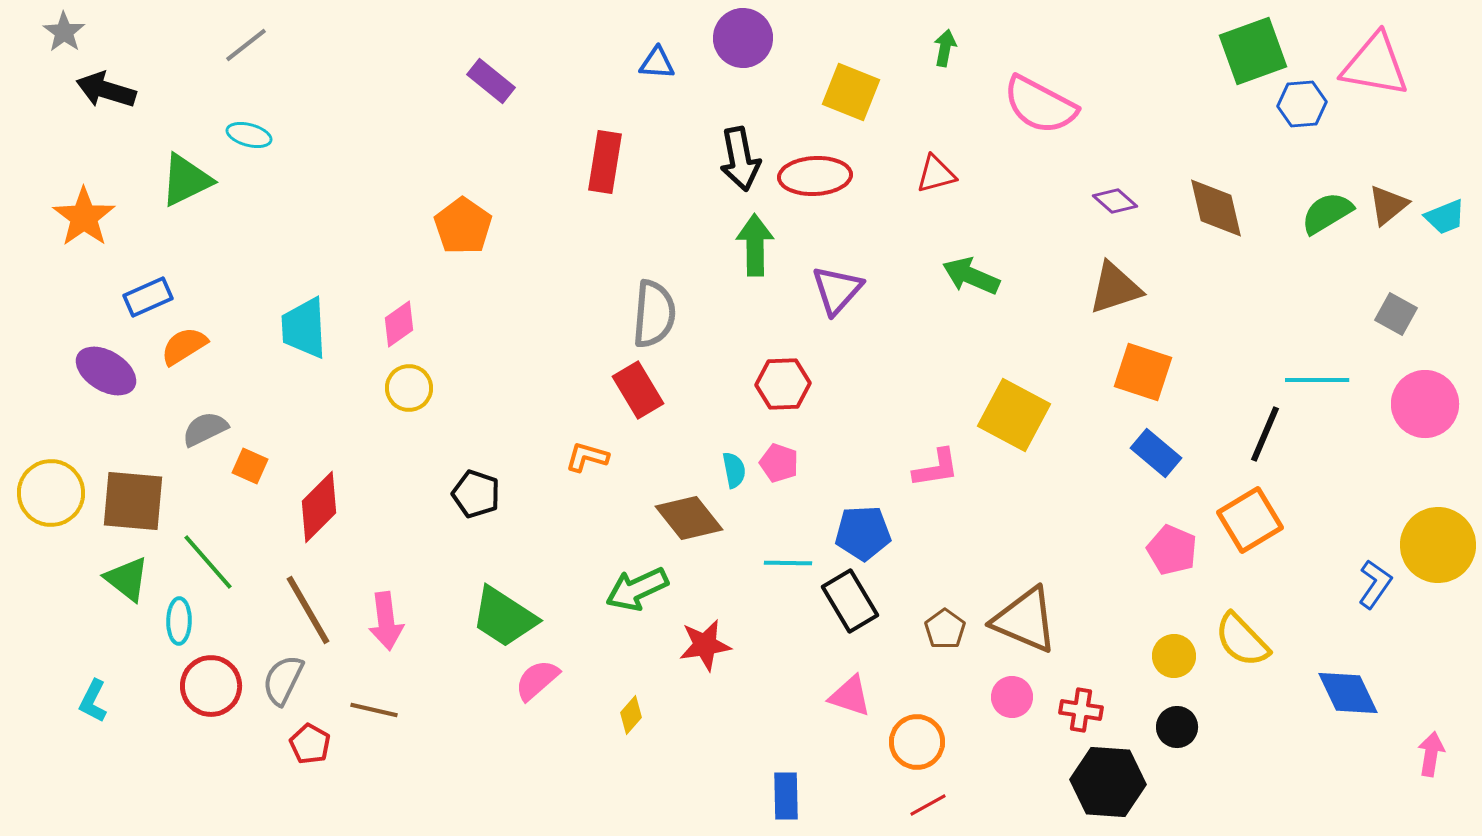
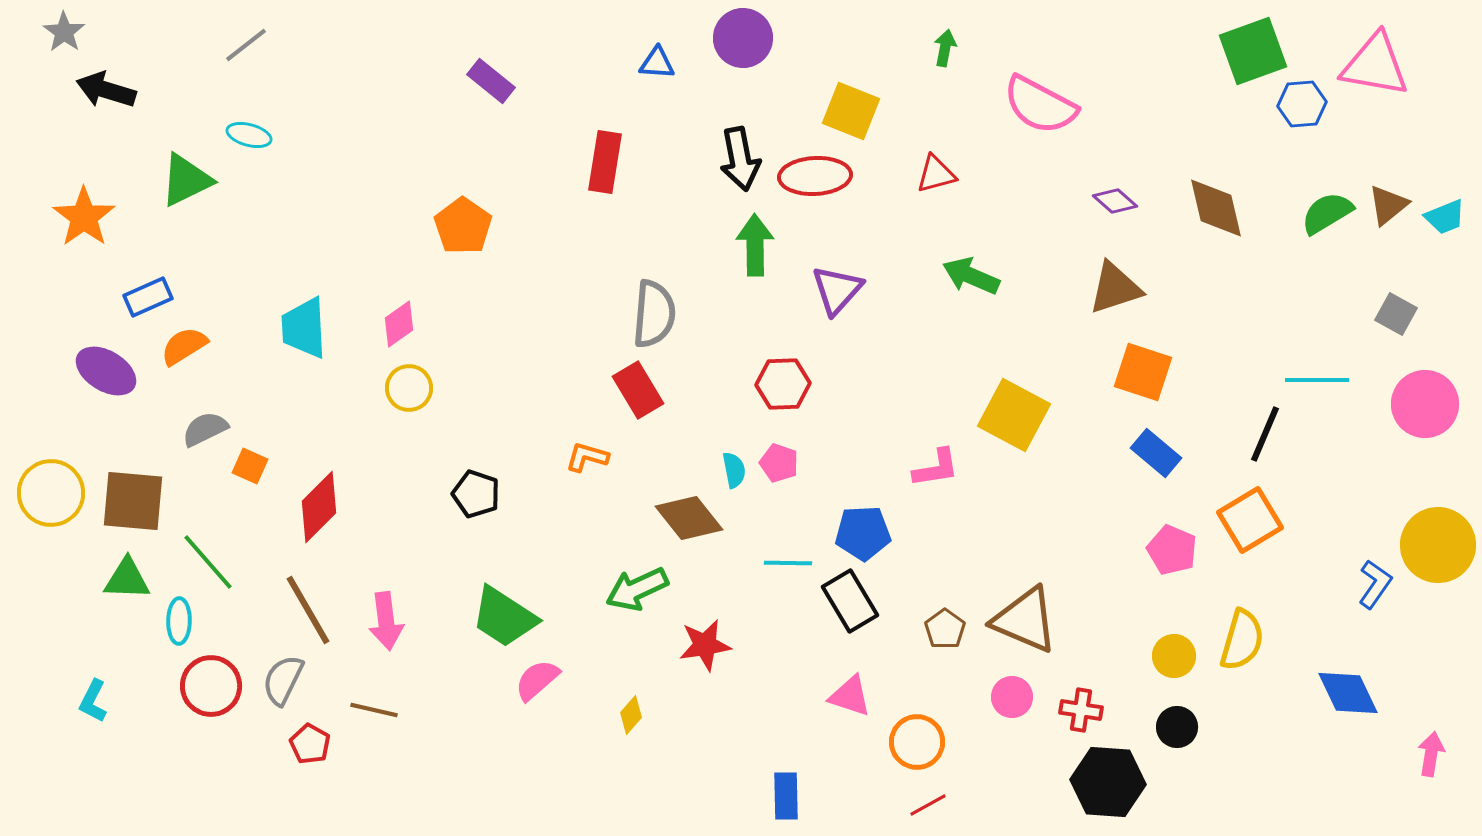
yellow square at (851, 92): moved 19 px down
green triangle at (127, 579): rotated 36 degrees counterclockwise
yellow semicircle at (1242, 640): rotated 120 degrees counterclockwise
